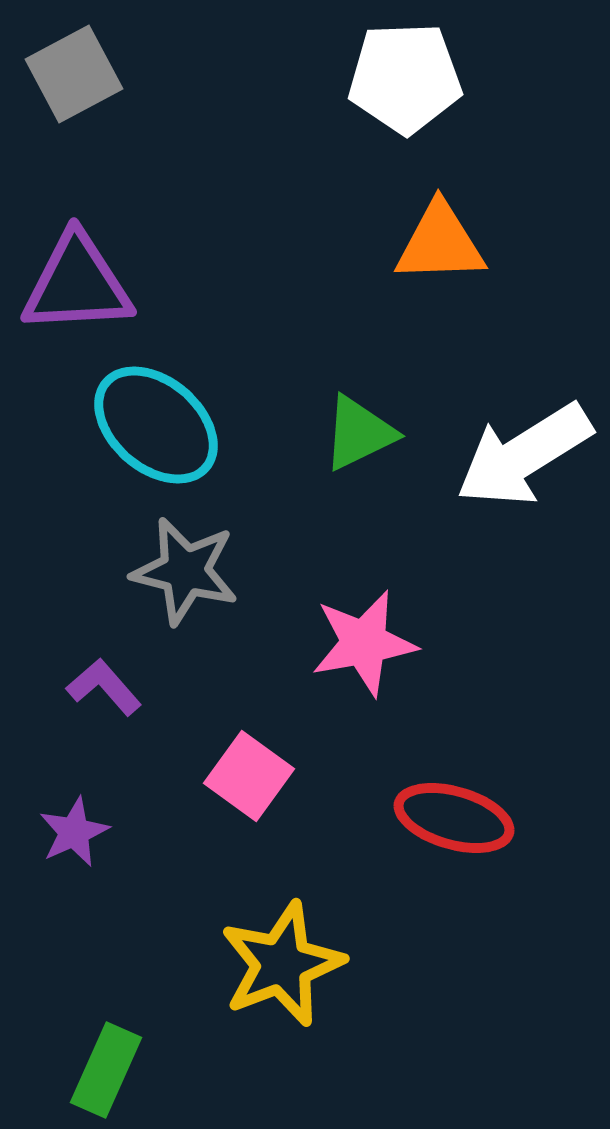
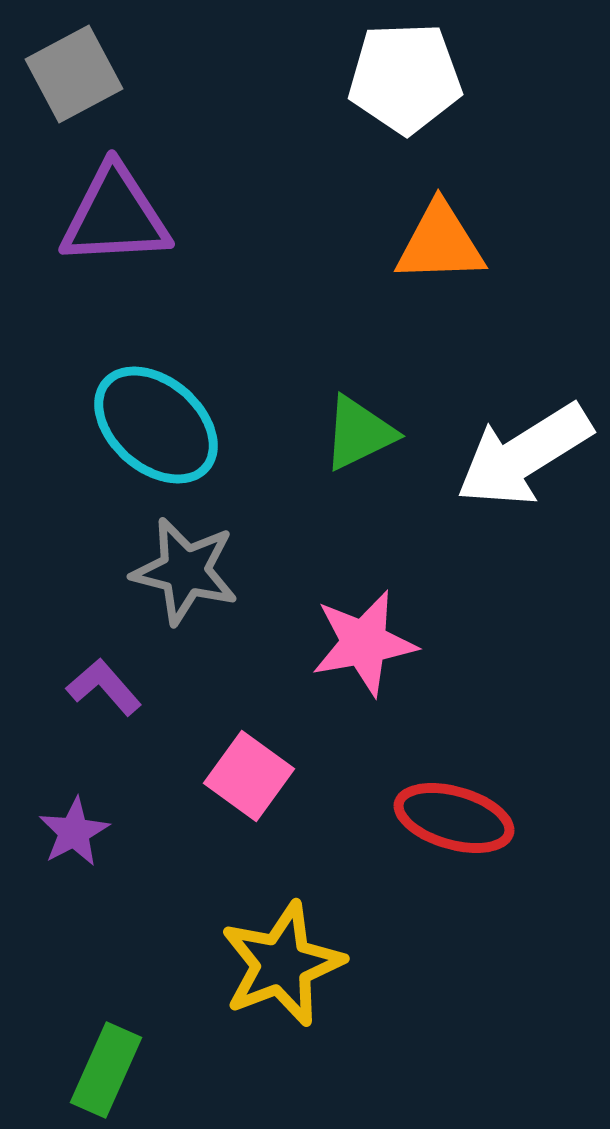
purple triangle: moved 38 px right, 68 px up
purple star: rotated 4 degrees counterclockwise
